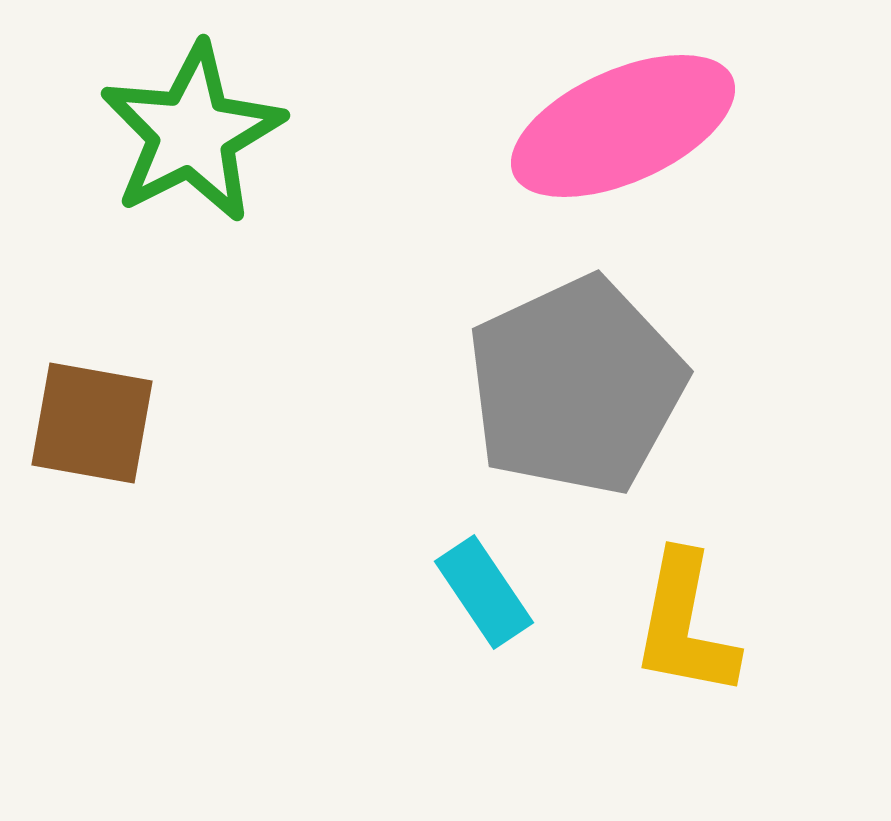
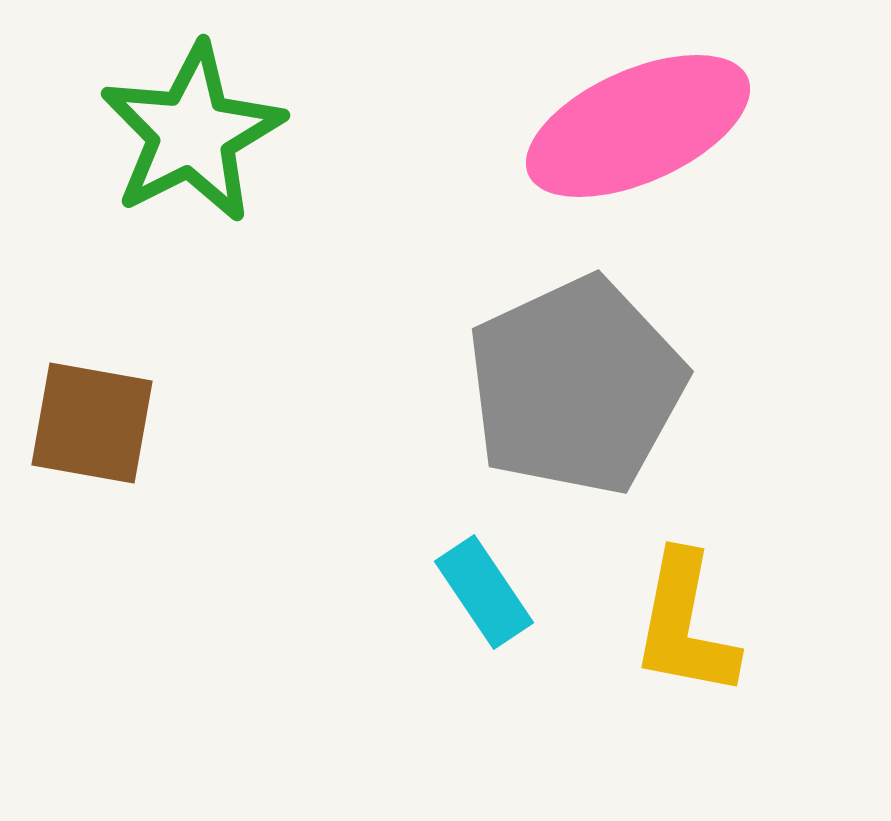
pink ellipse: moved 15 px right
